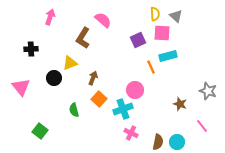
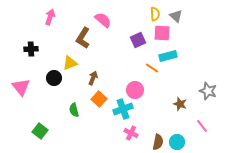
orange line: moved 1 px right, 1 px down; rotated 32 degrees counterclockwise
